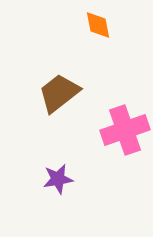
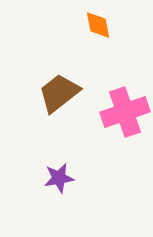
pink cross: moved 18 px up
purple star: moved 1 px right, 1 px up
